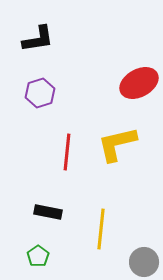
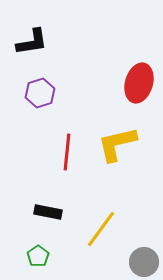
black L-shape: moved 6 px left, 3 px down
red ellipse: rotated 45 degrees counterclockwise
yellow line: rotated 30 degrees clockwise
